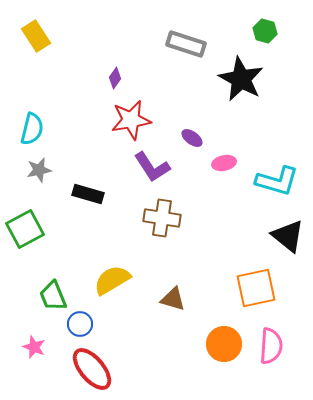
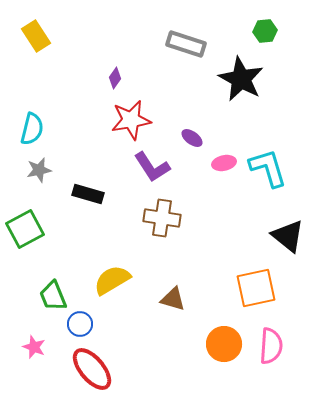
green hexagon: rotated 20 degrees counterclockwise
cyan L-shape: moved 9 px left, 13 px up; rotated 123 degrees counterclockwise
